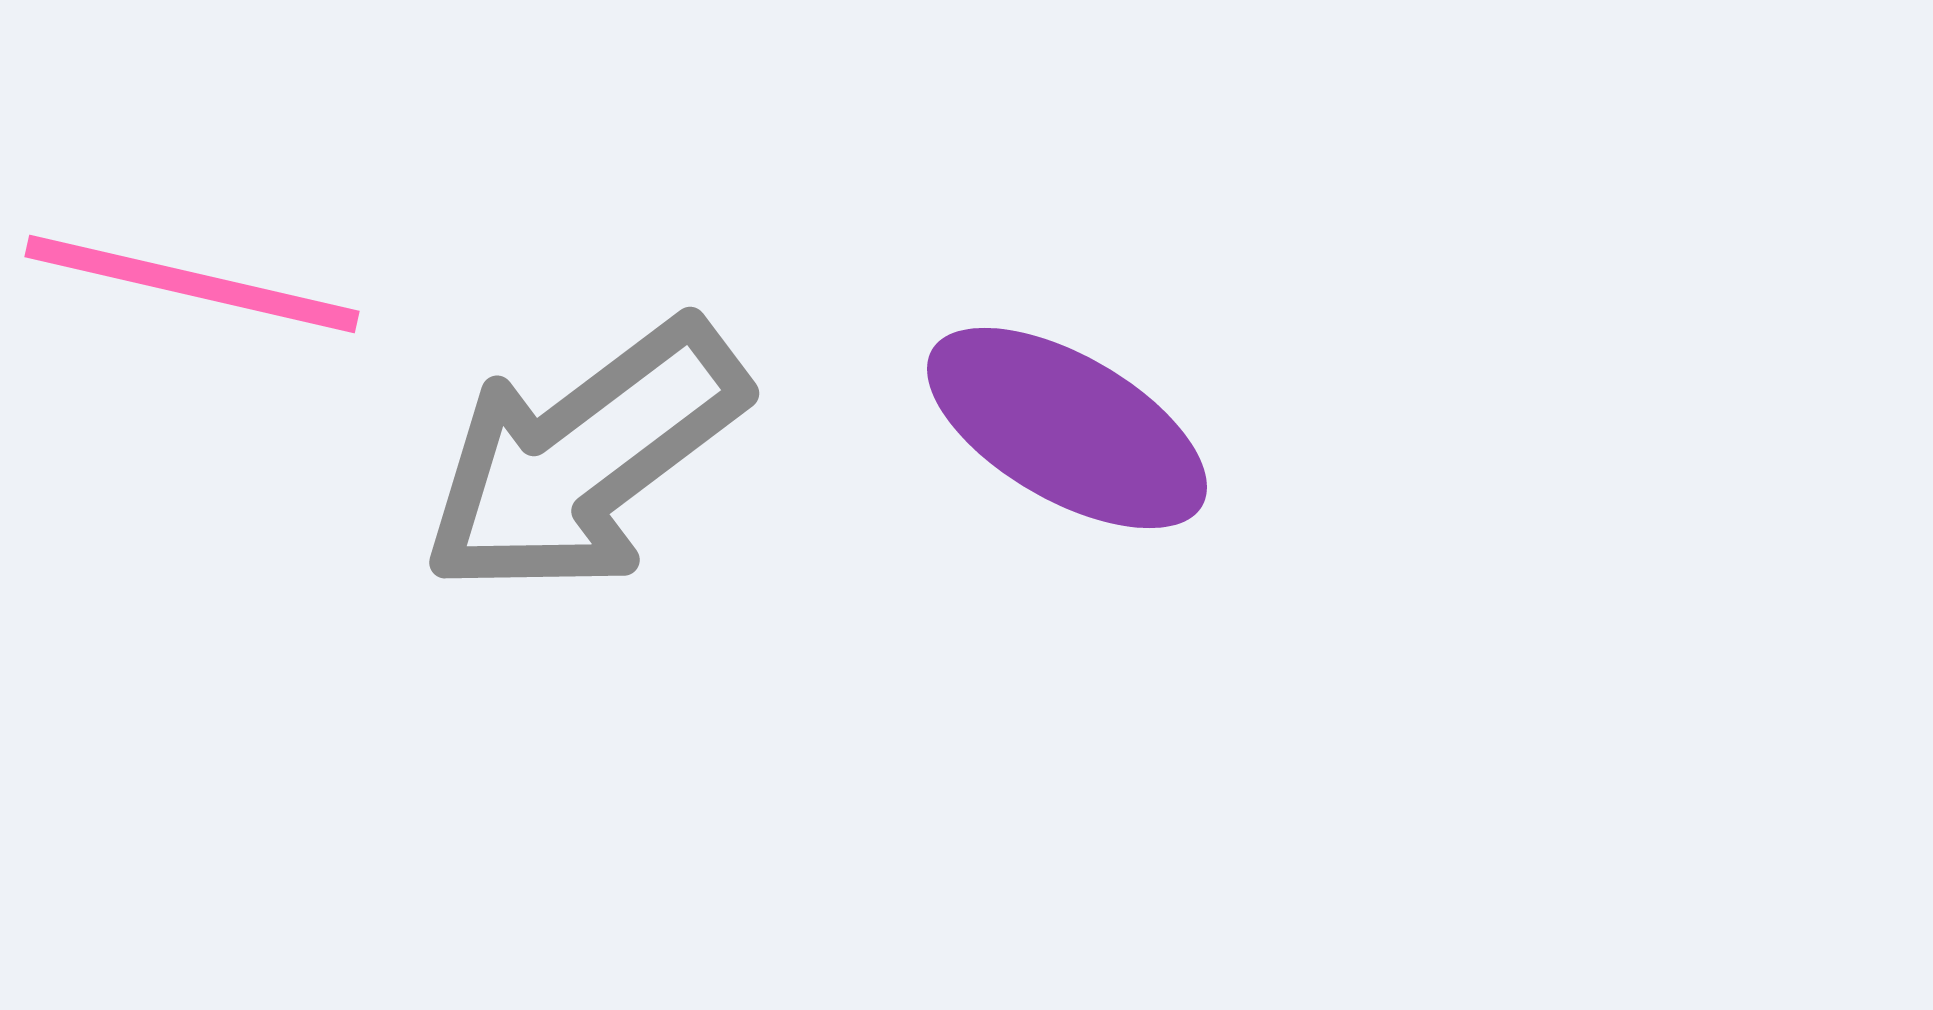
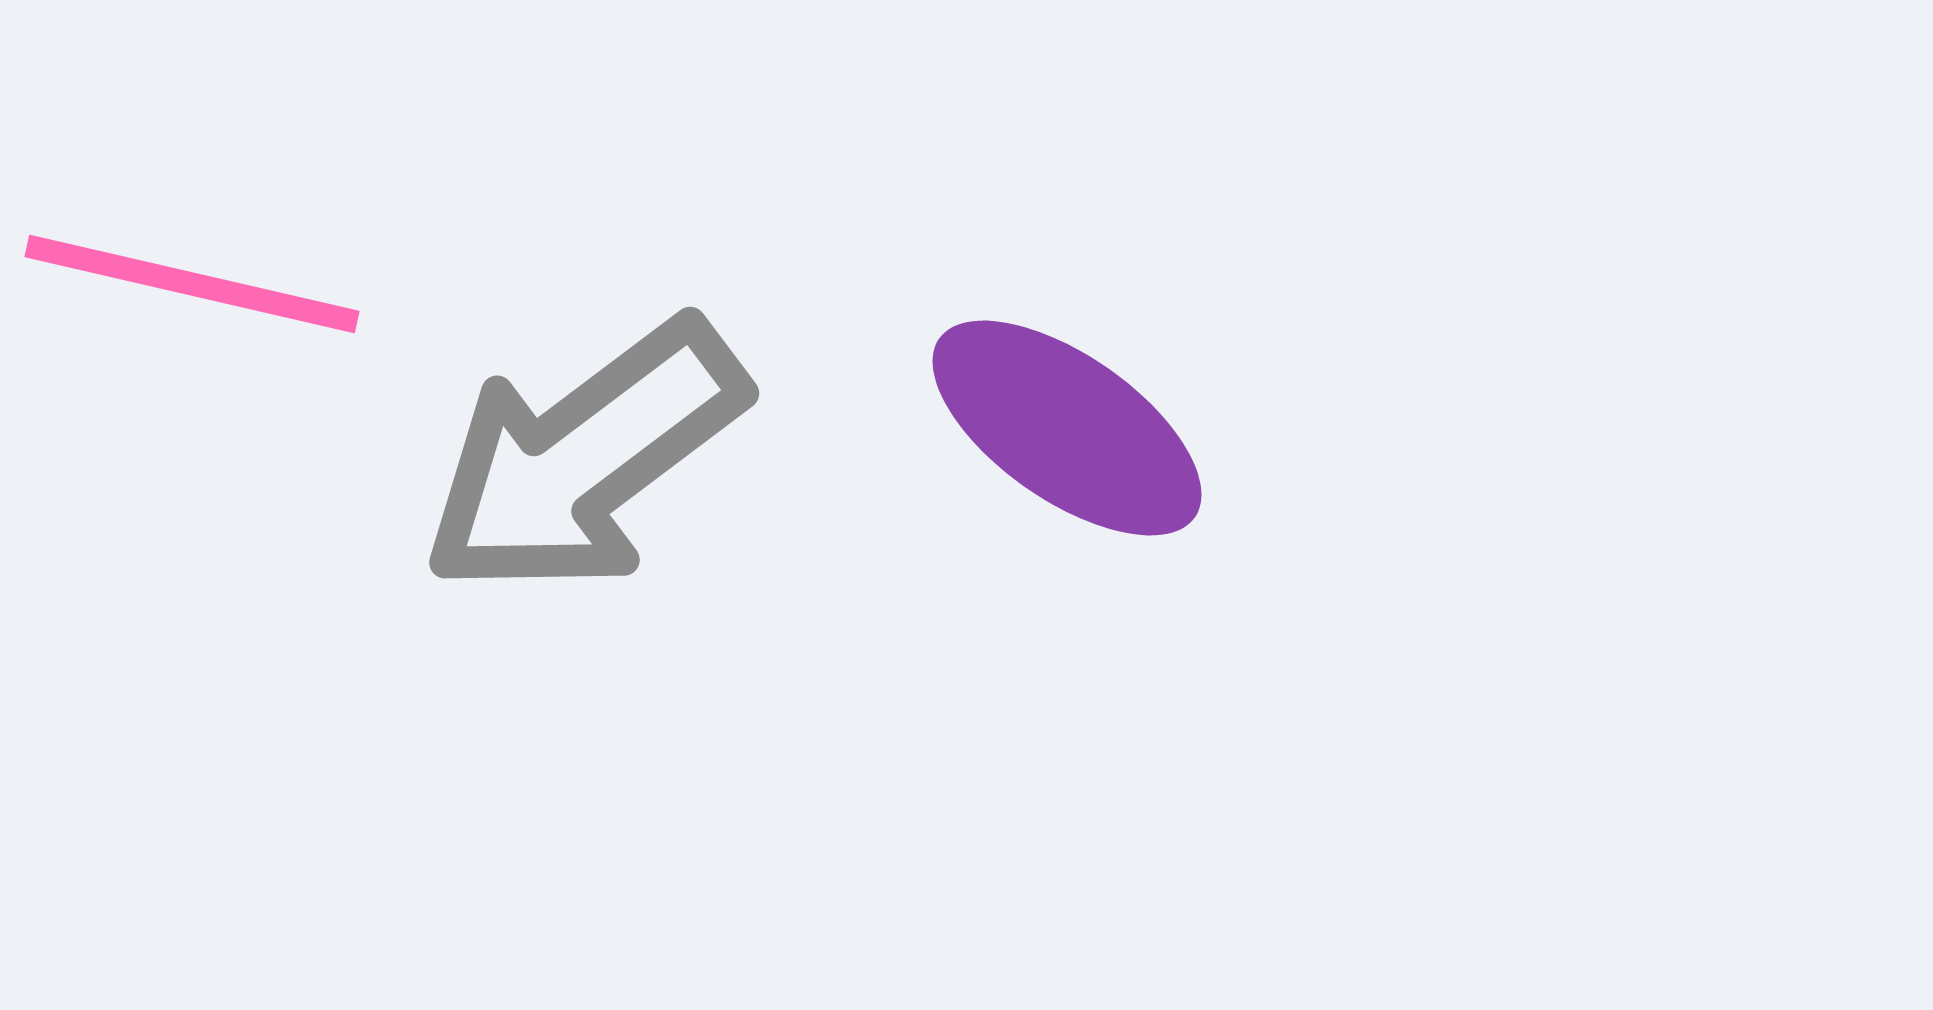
purple ellipse: rotated 5 degrees clockwise
